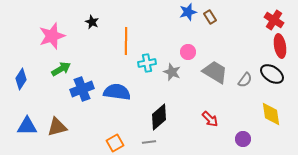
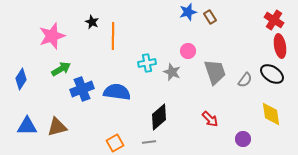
orange line: moved 13 px left, 5 px up
pink circle: moved 1 px up
gray trapezoid: rotated 40 degrees clockwise
